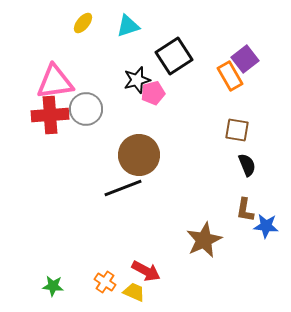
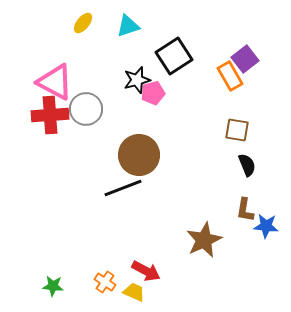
pink triangle: rotated 36 degrees clockwise
